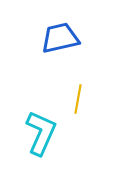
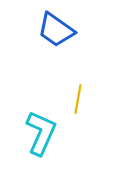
blue trapezoid: moved 4 px left, 8 px up; rotated 132 degrees counterclockwise
